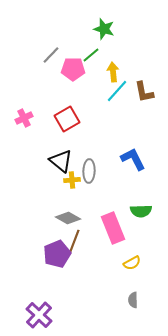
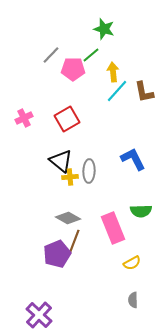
yellow cross: moved 2 px left, 3 px up
